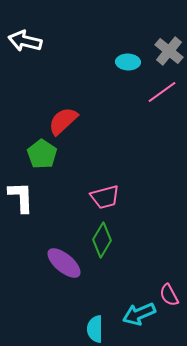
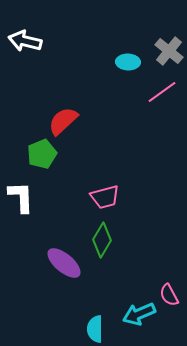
green pentagon: rotated 16 degrees clockwise
